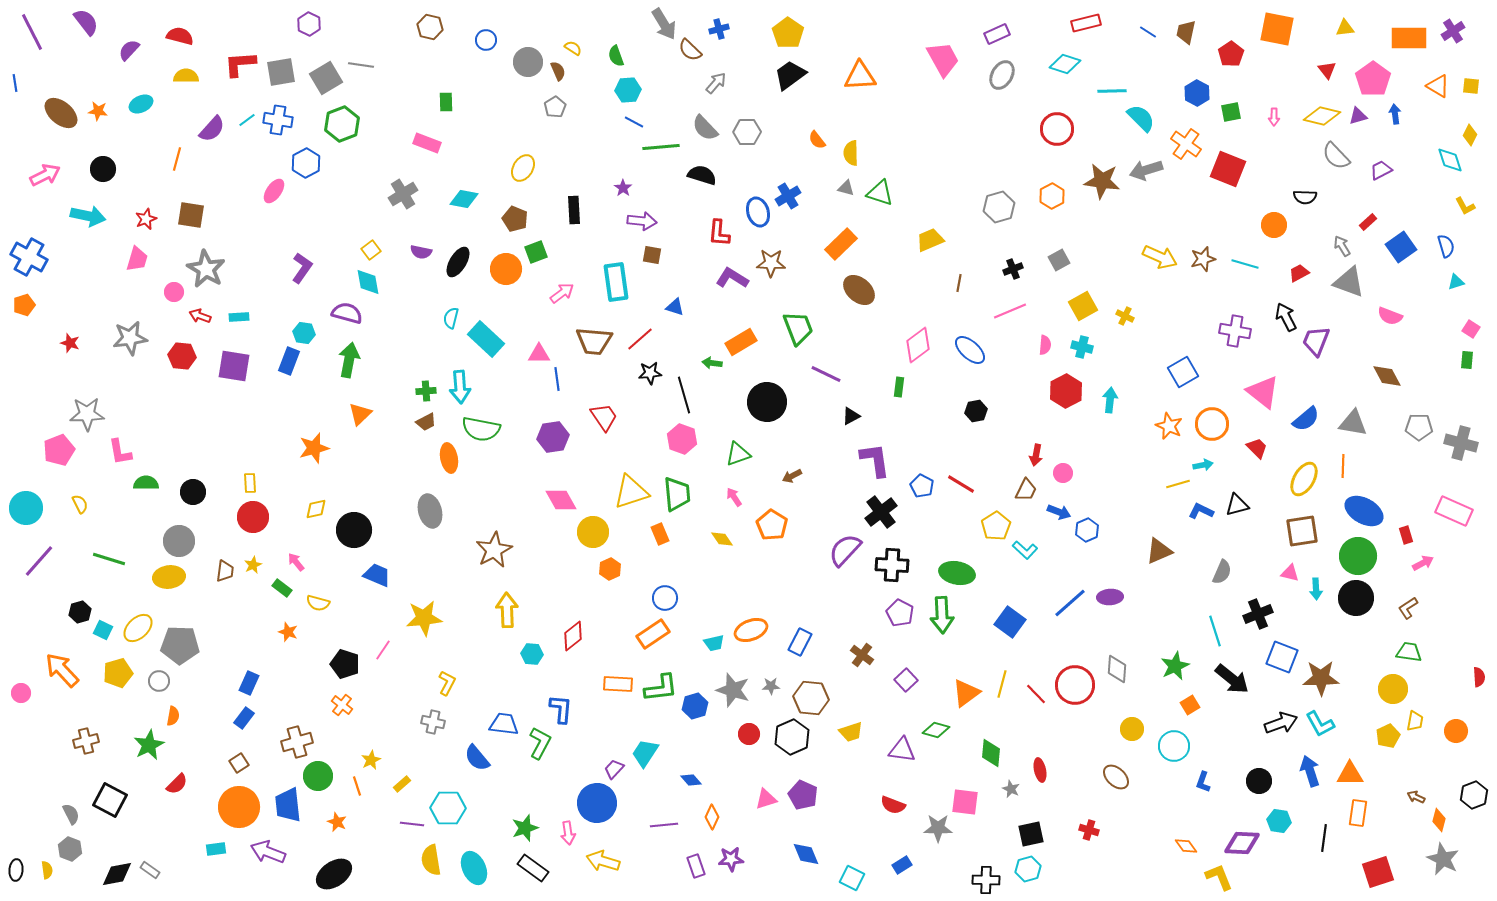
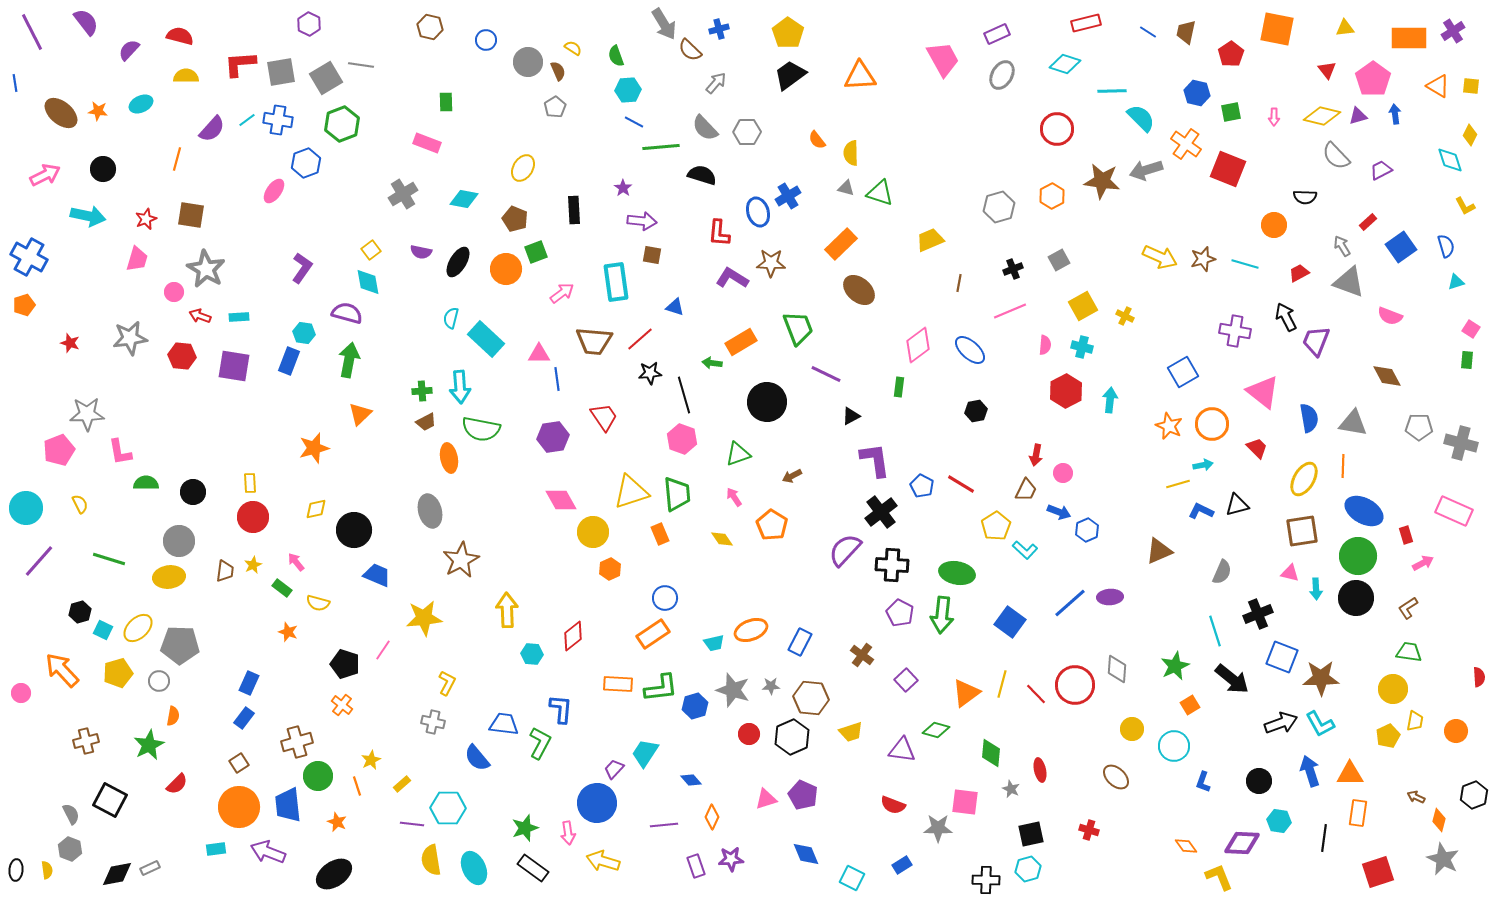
blue hexagon at (1197, 93): rotated 15 degrees counterclockwise
blue hexagon at (306, 163): rotated 8 degrees clockwise
green cross at (426, 391): moved 4 px left
blue semicircle at (1306, 419): moved 3 px right, 1 px up; rotated 60 degrees counterclockwise
brown star at (494, 550): moved 33 px left, 10 px down
green arrow at (942, 615): rotated 9 degrees clockwise
gray rectangle at (150, 870): moved 2 px up; rotated 60 degrees counterclockwise
